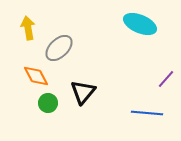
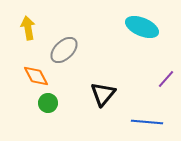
cyan ellipse: moved 2 px right, 3 px down
gray ellipse: moved 5 px right, 2 px down
black triangle: moved 20 px right, 2 px down
blue line: moved 9 px down
